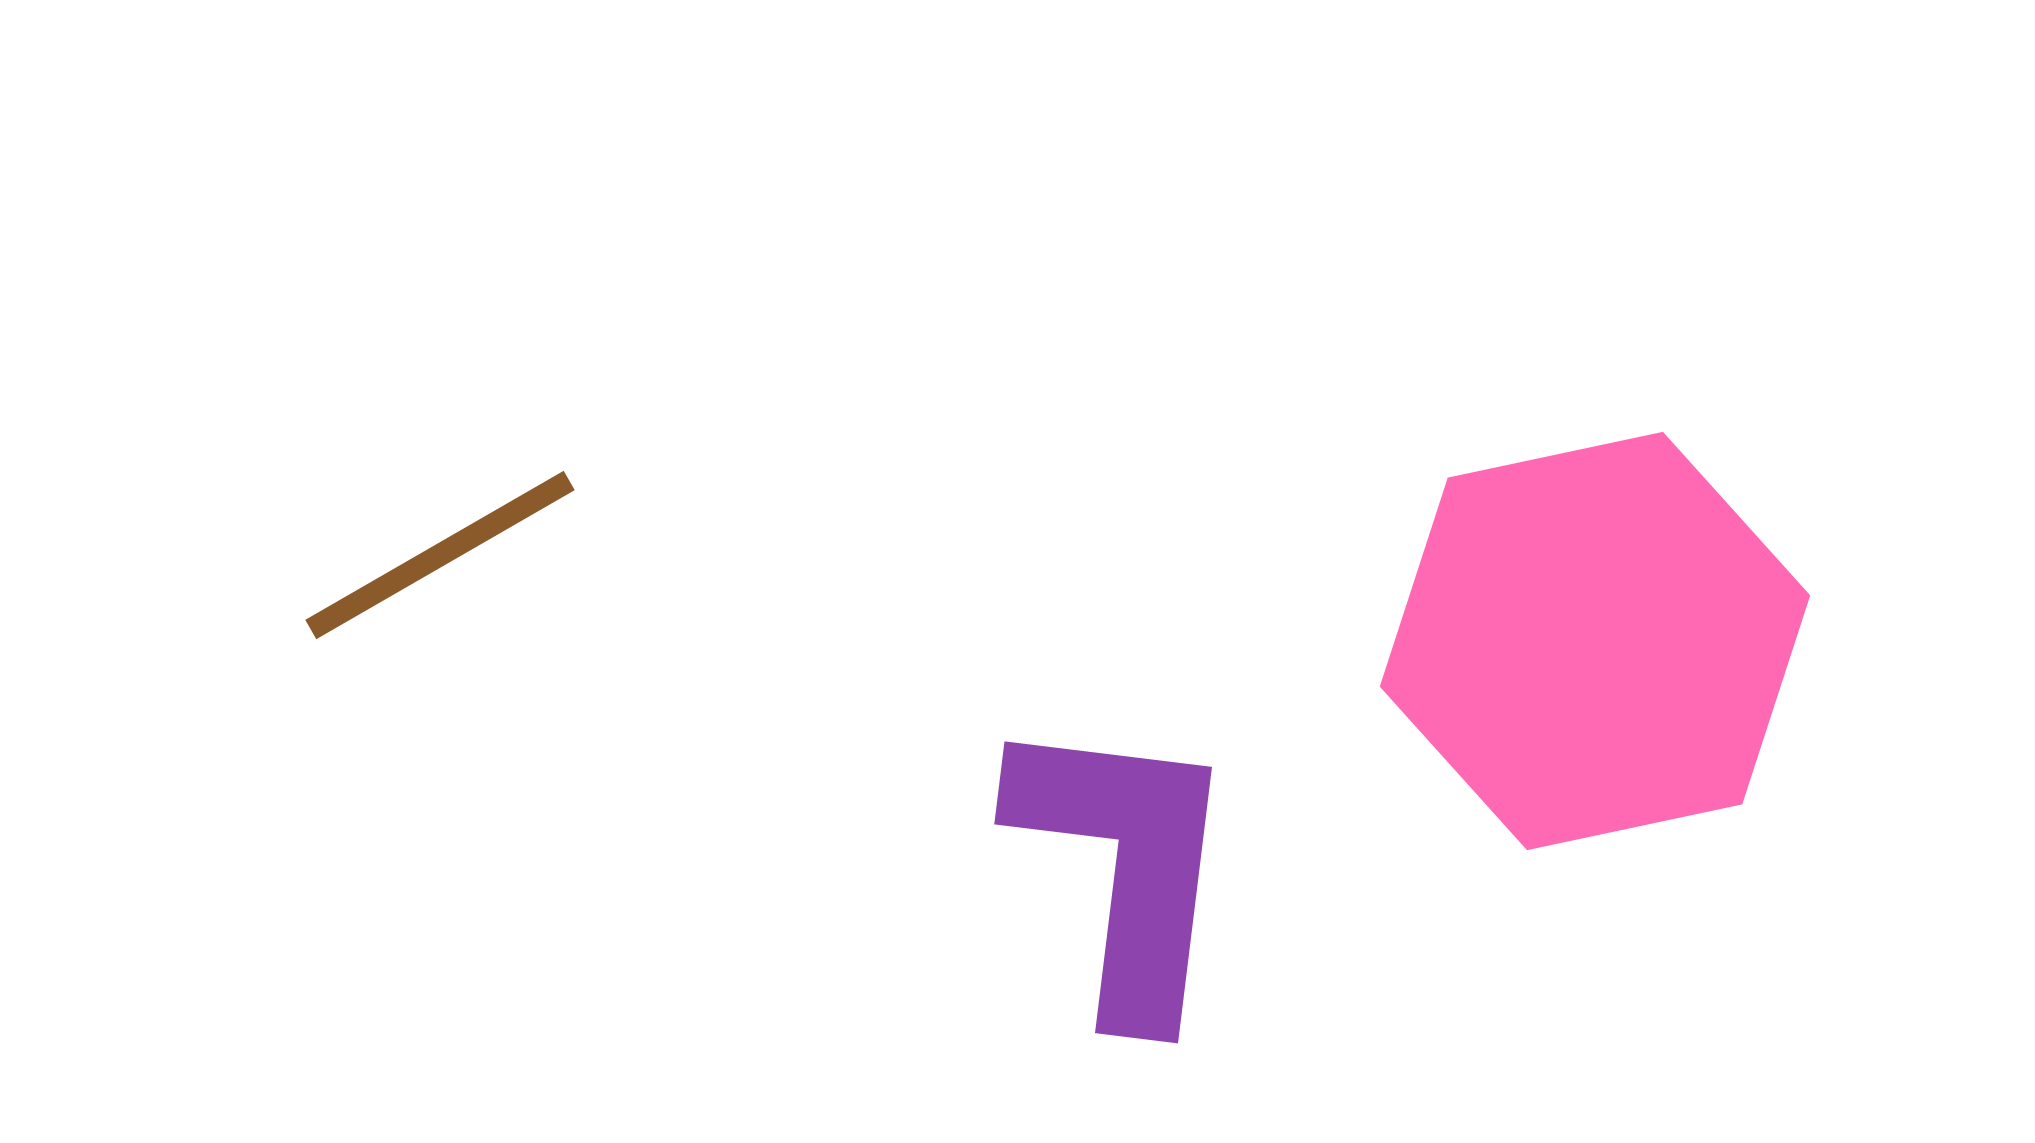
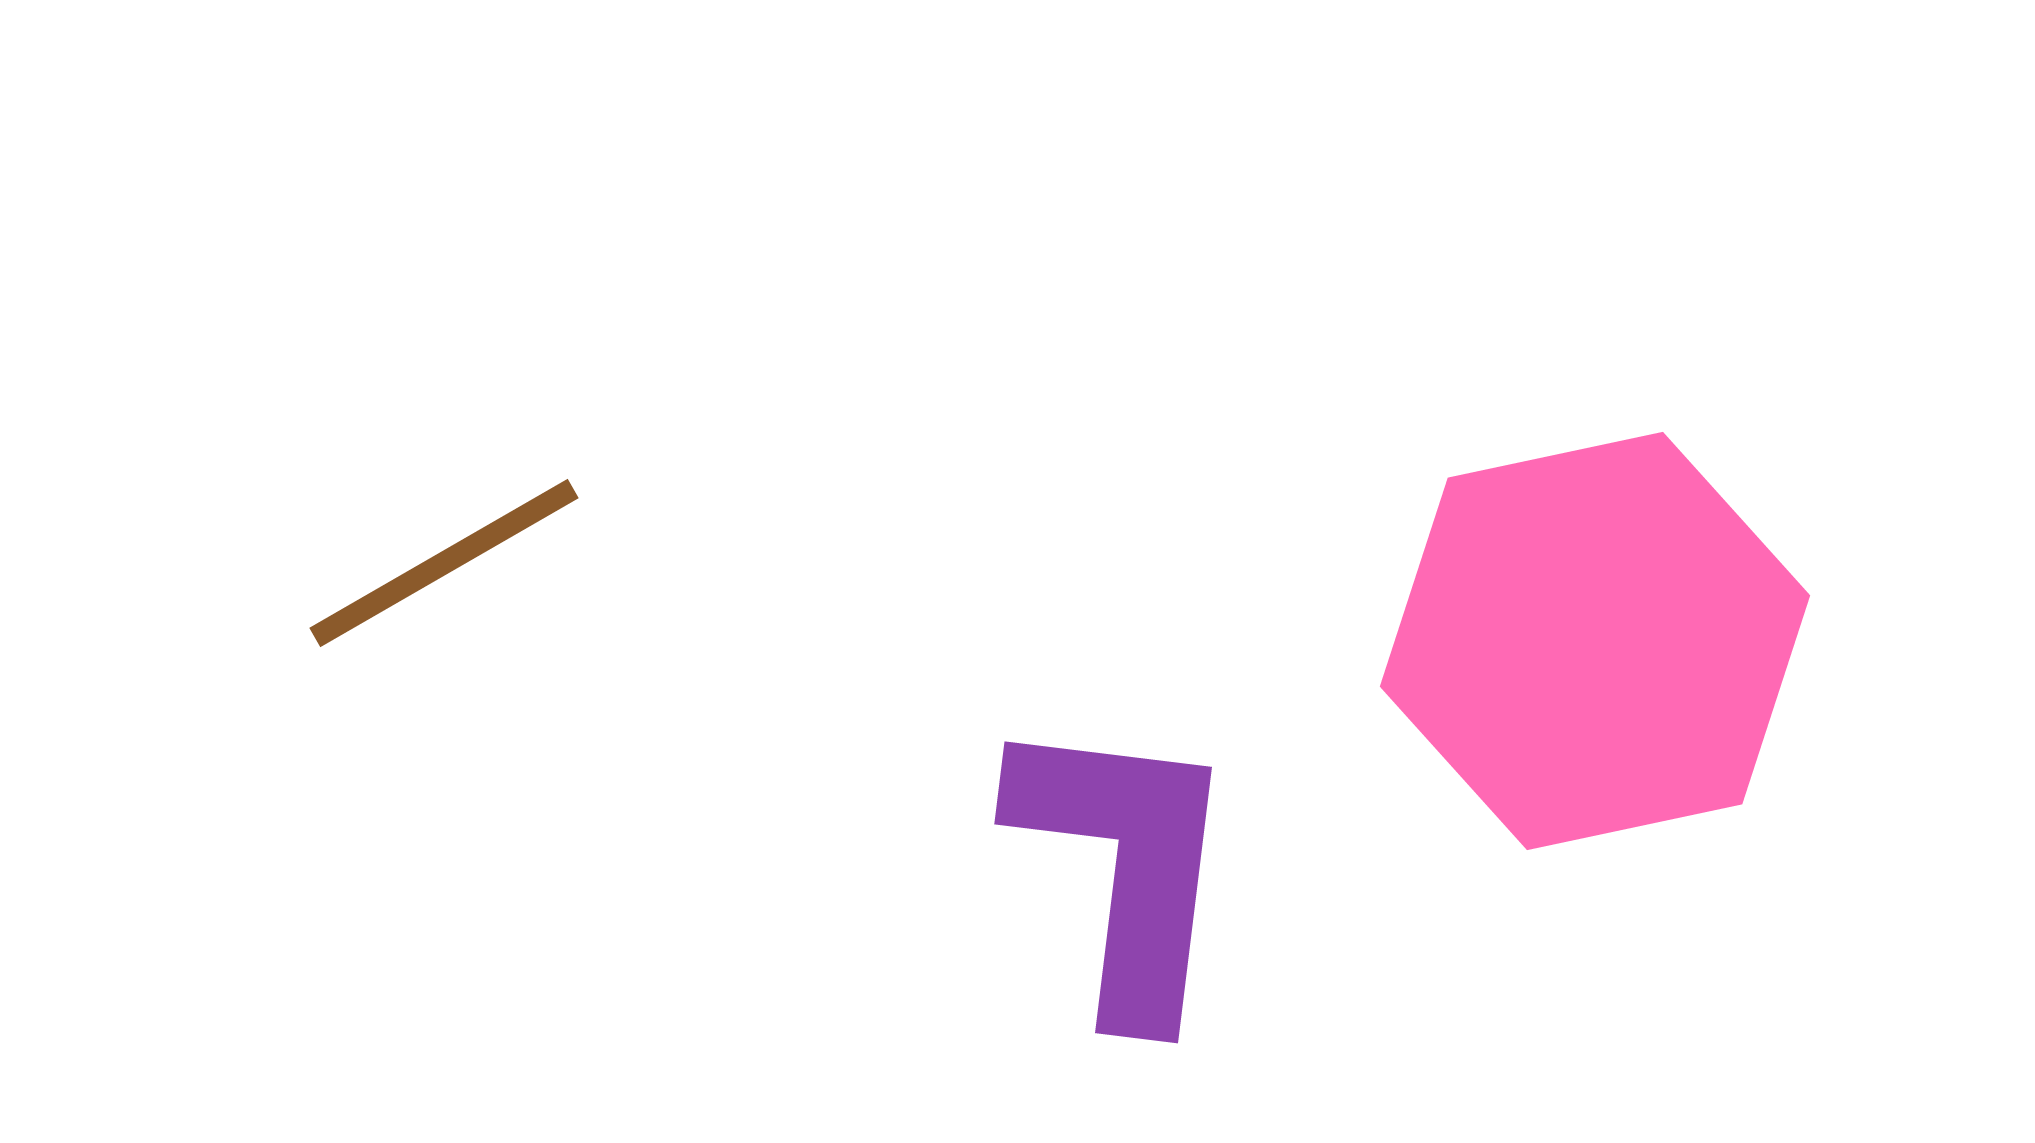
brown line: moved 4 px right, 8 px down
